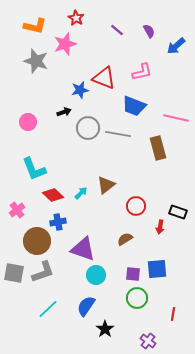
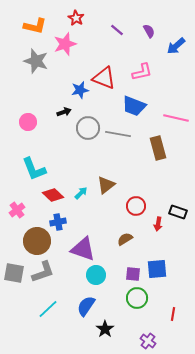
red arrow: moved 2 px left, 3 px up
